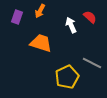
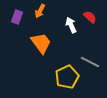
orange trapezoid: rotated 35 degrees clockwise
gray line: moved 2 px left, 1 px up
